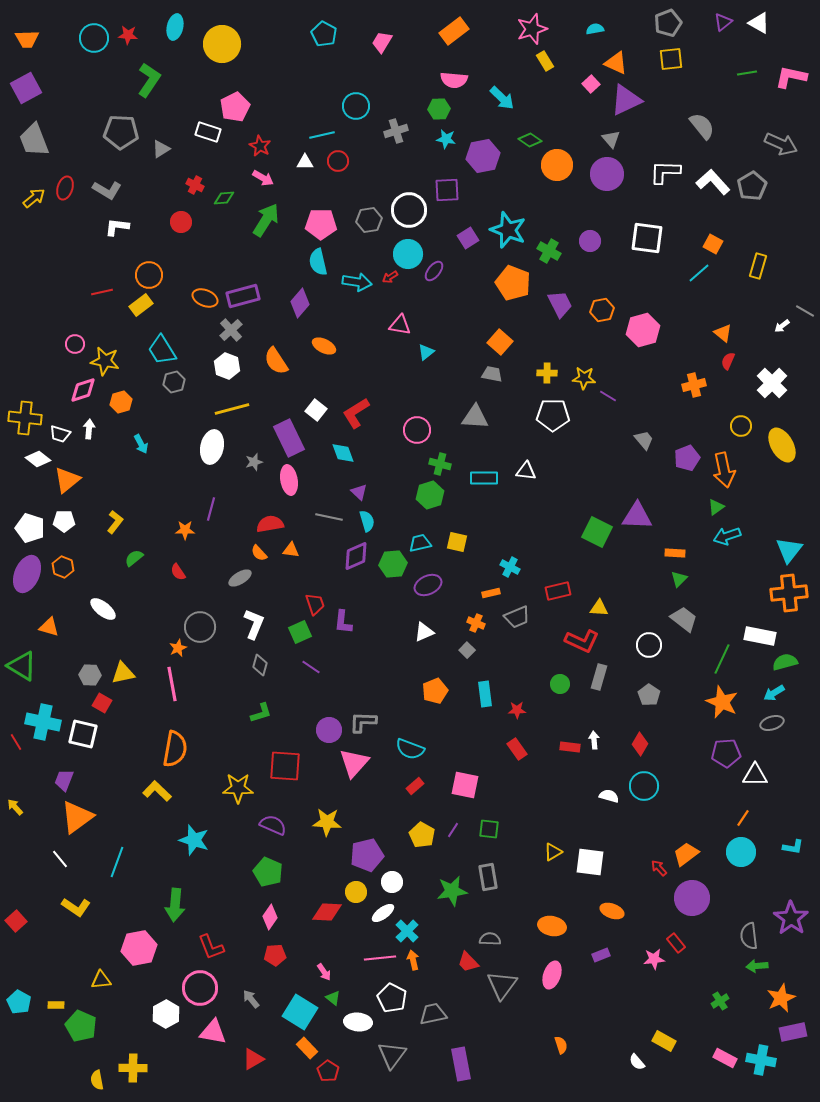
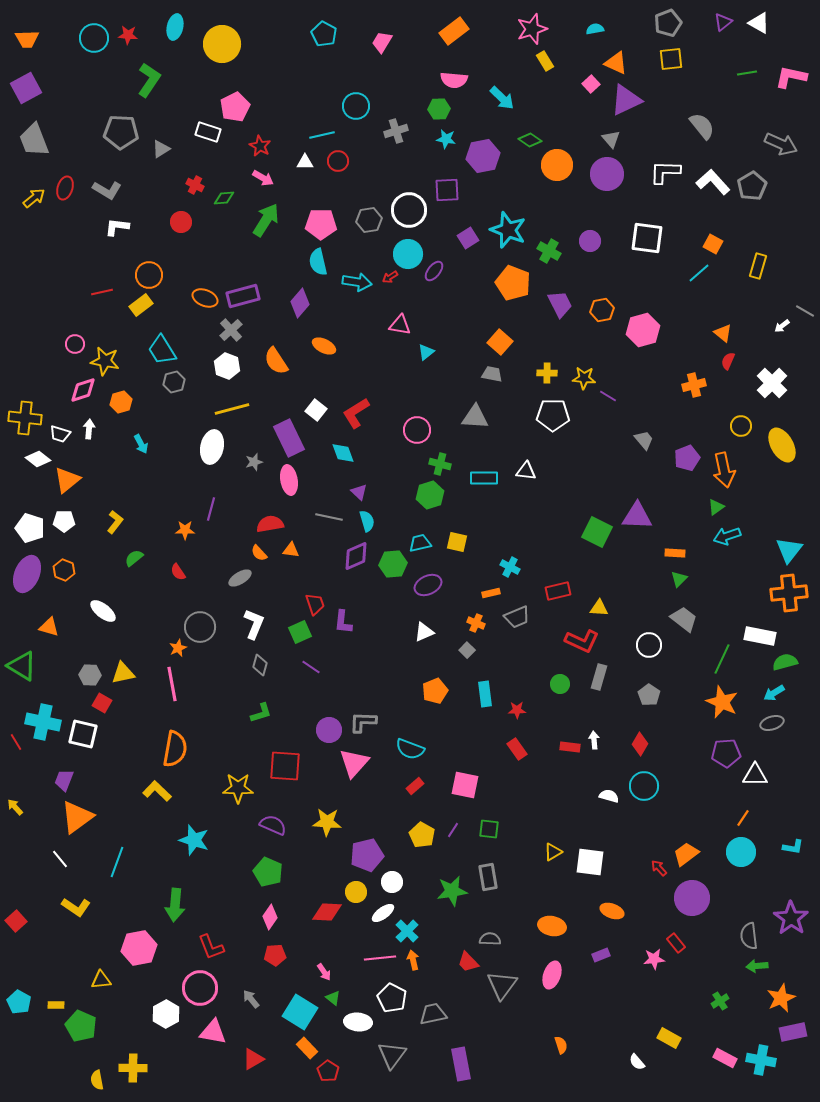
orange hexagon at (63, 567): moved 1 px right, 3 px down
white ellipse at (103, 609): moved 2 px down
yellow rectangle at (664, 1041): moved 5 px right, 3 px up
